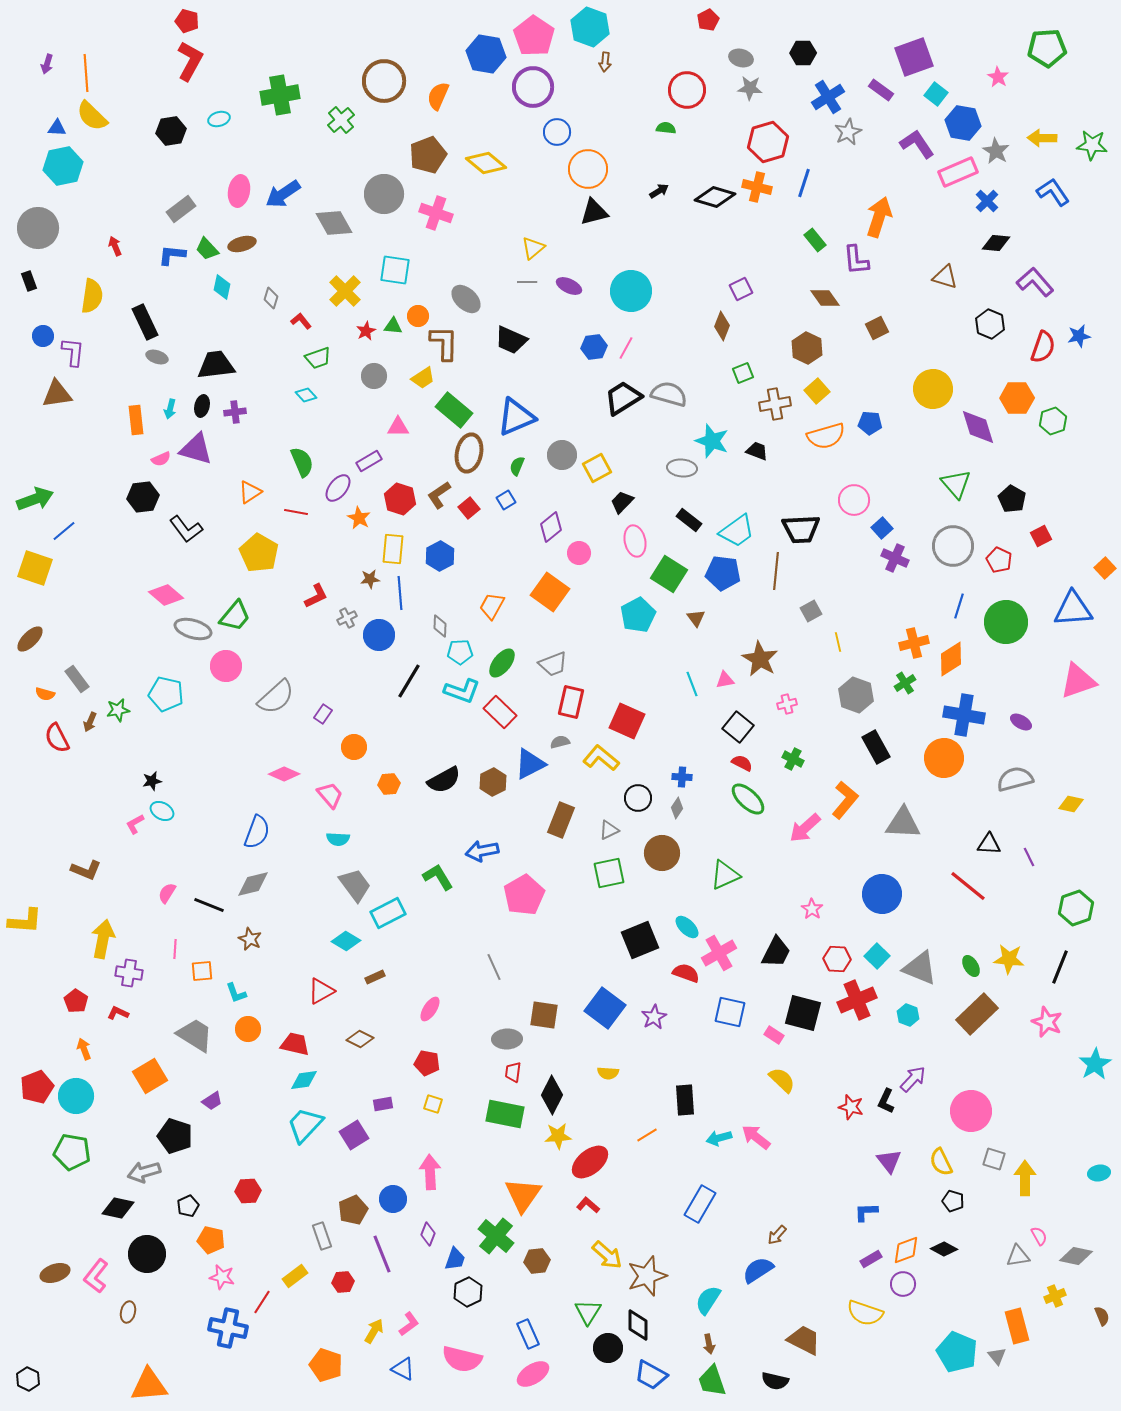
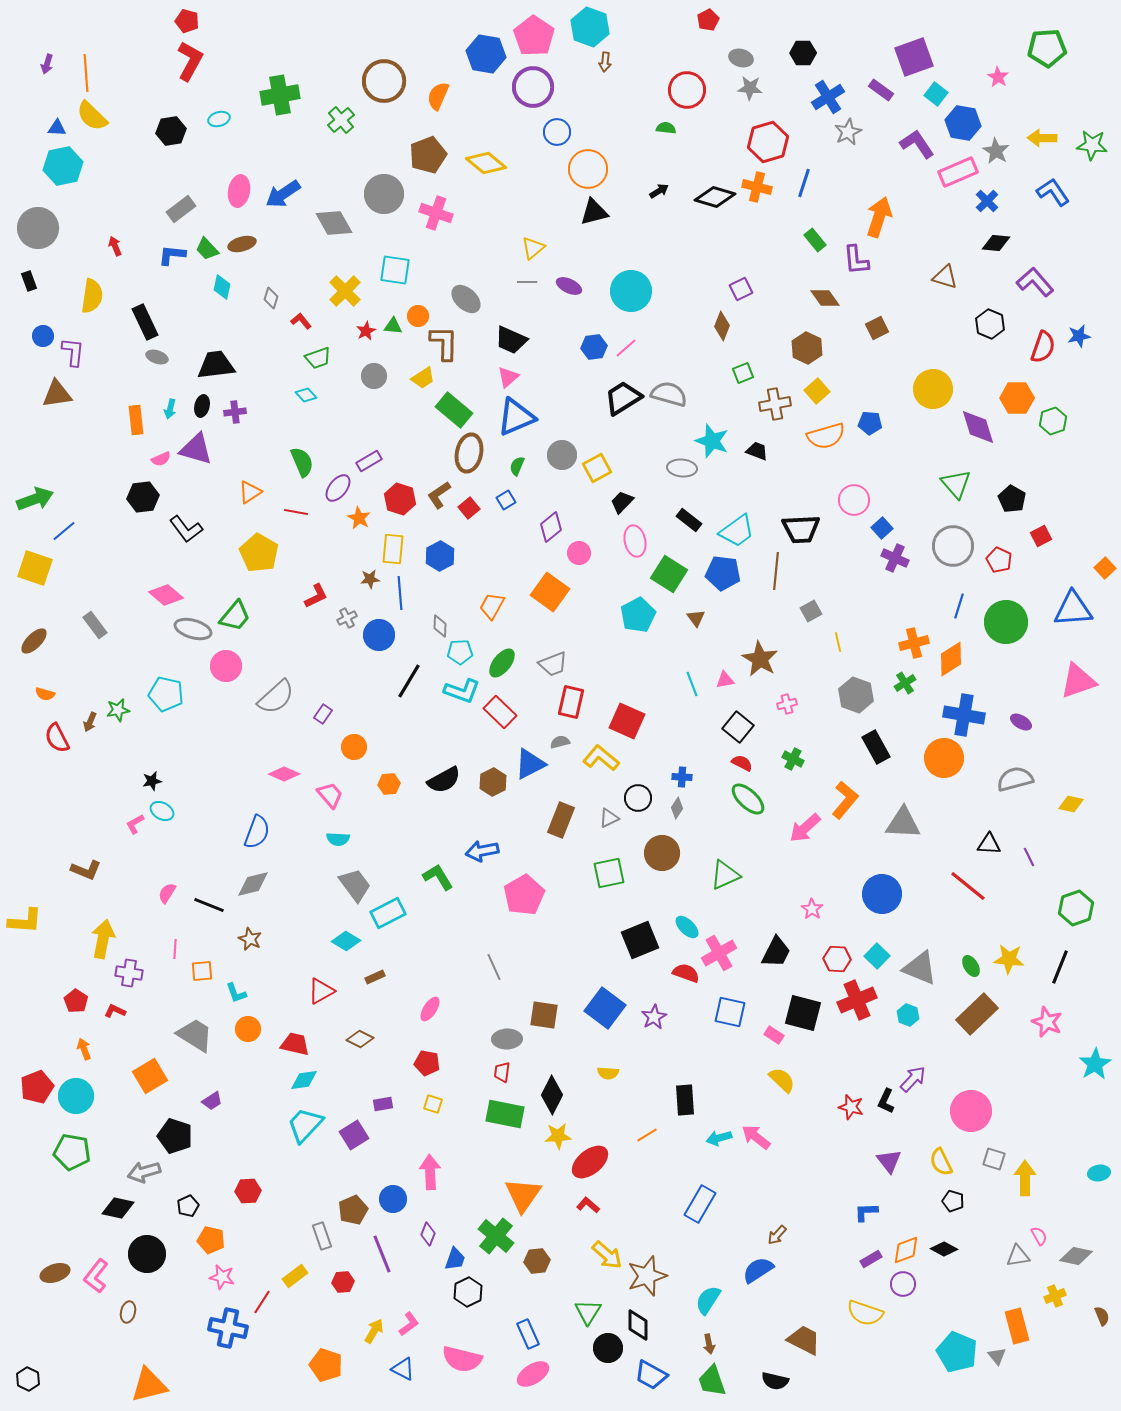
pink line at (626, 348): rotated 20 degrees clockwise
pink triangle at (398, 427): moved 110 px right, 50 px up; rotated 40 degrees counterclockwise
brown ellipse at (30, 639): moved 4 px right, 2 px down
gray rectangle at (77, 679): moved 18 px right, 54 px up
gray triangle at (609, 830): moved 12 px up
red L-shape at (118, 1013): moved 3 px left, 2 px up
red trapezoid at (513, 1072): moved 11 px left
orange triangle at (149, 1385): rotated 9 degrees counterclockwise
